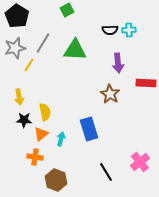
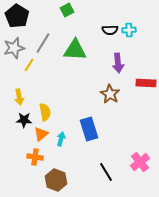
gray star: moved 1 px left
